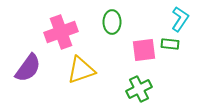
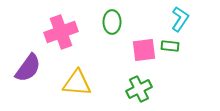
green rectangle: moved 2 px down
yellow triangle: moved 4 px left, 13 px down; rotated 24 degrees clockwise
